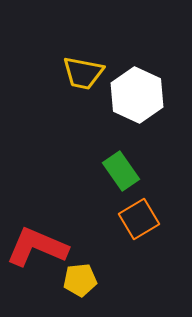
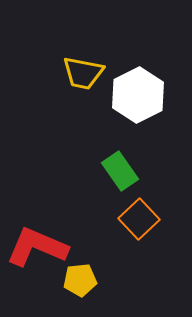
white hexagon: moved 1 px right; rotated 8 degrees clockwise
green rectangle: moved 1 px left
orange square: rotated 12 degrees counterclockwise
